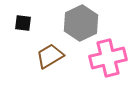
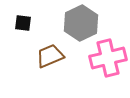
brown trapezoid: rotated 8 degrees clockwise
